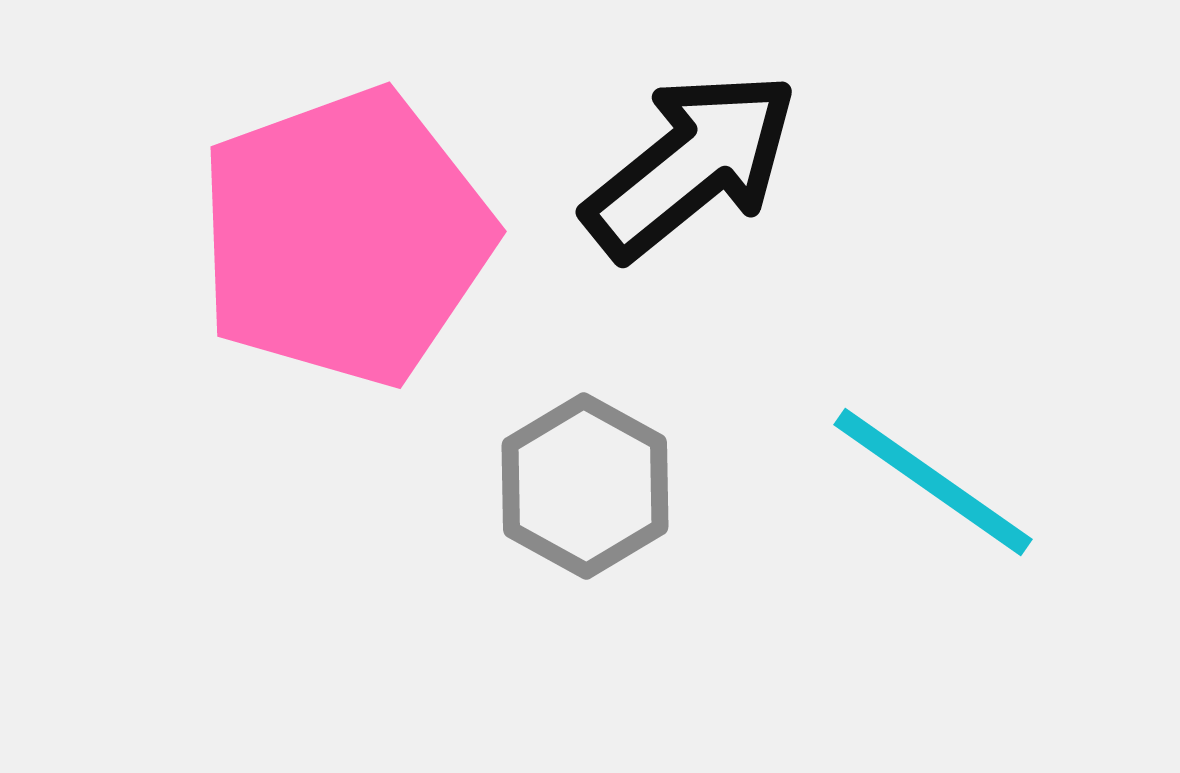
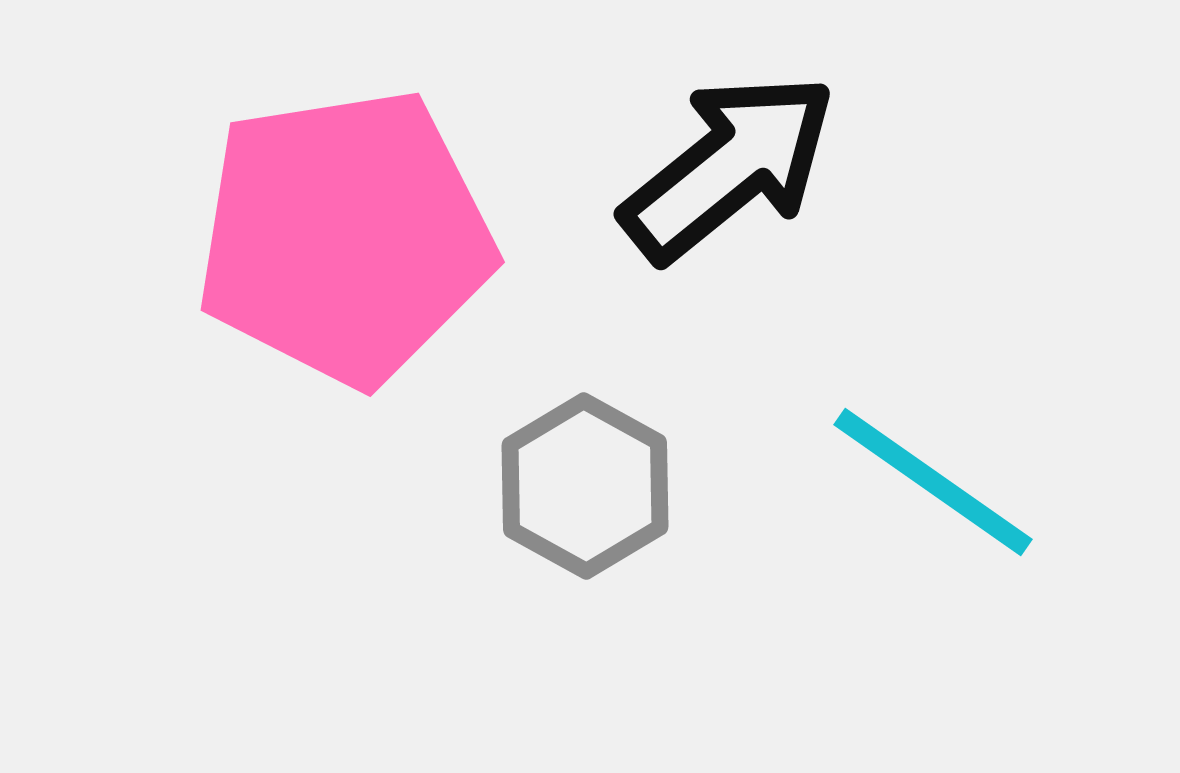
black arrow: moved 38 px right, 2 px down
pink pentagon: rotated 11 degrees clockwise
